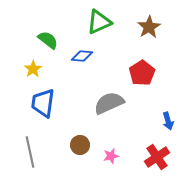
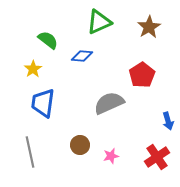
red pentagon: moved 2 px down
